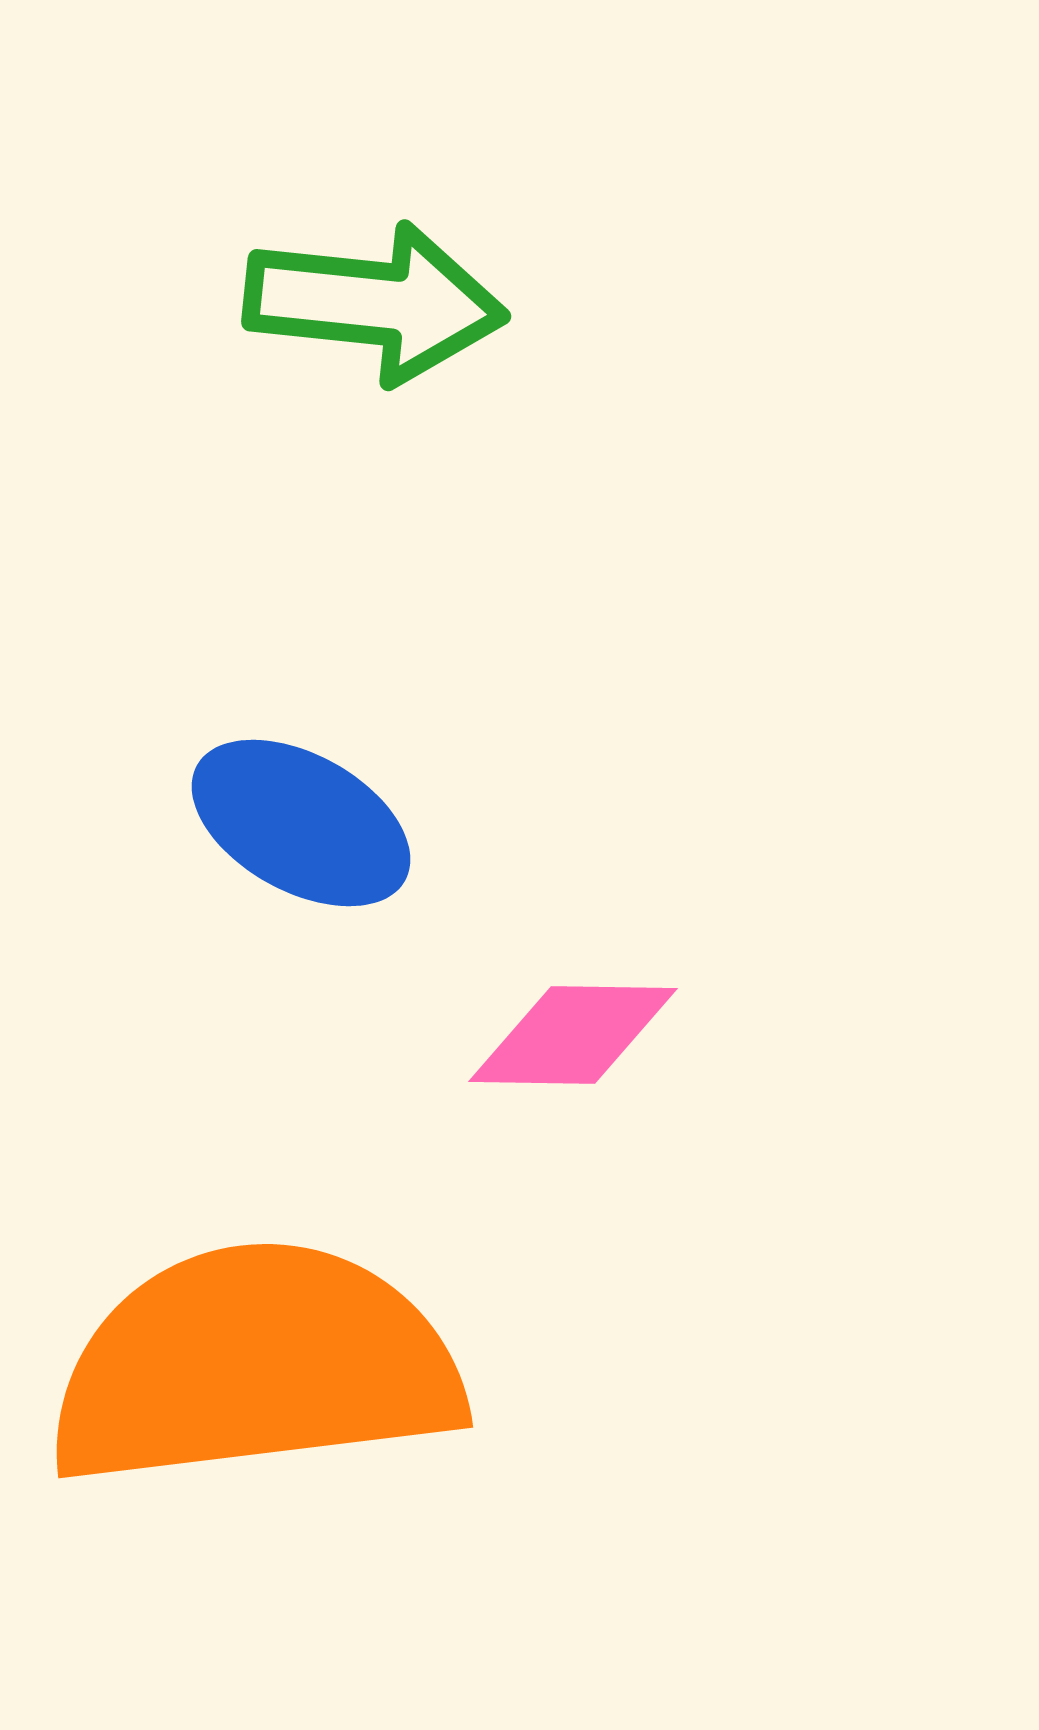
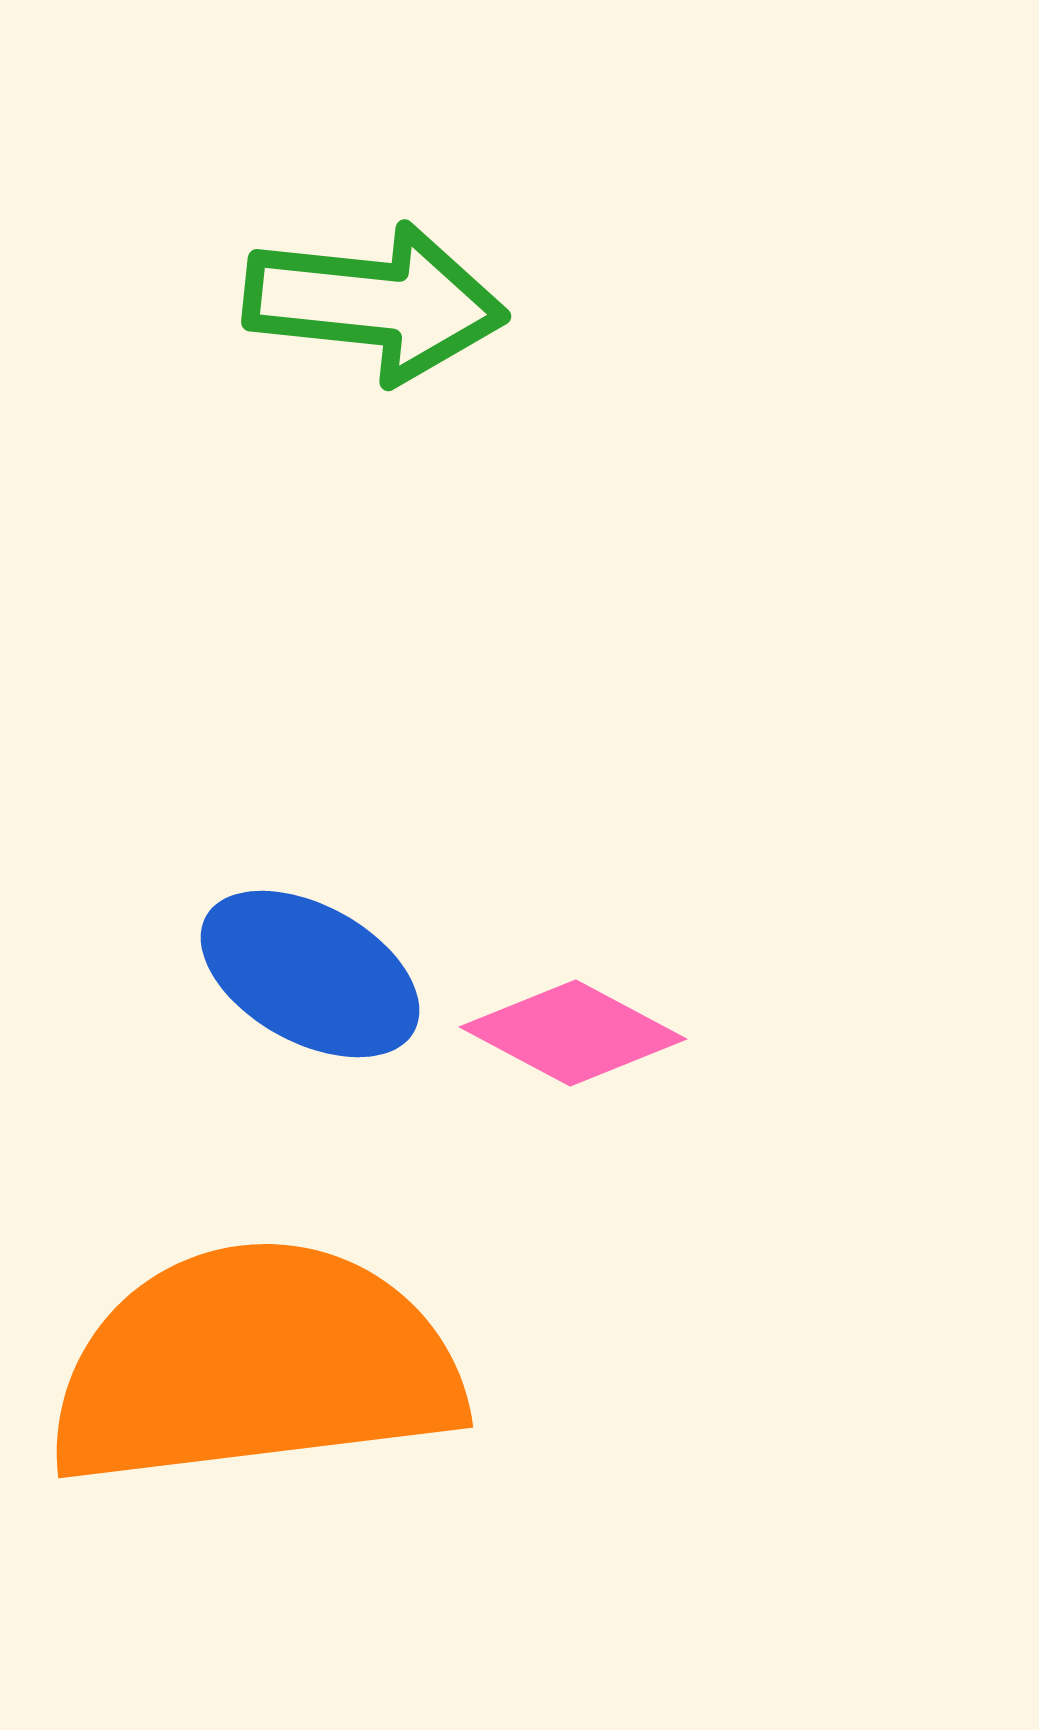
blue ellipse: moved 9 px right, 151 px down
pink diamond: moved 2 px up; rotated 27 degrees clockwise
